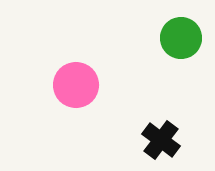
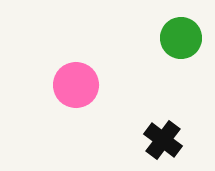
black cross: moved 2 px right
